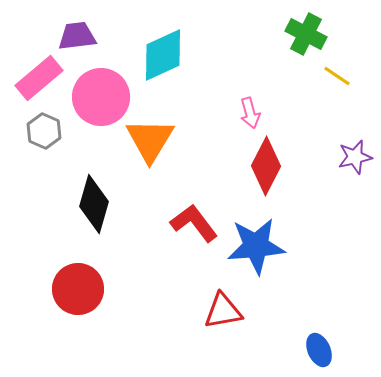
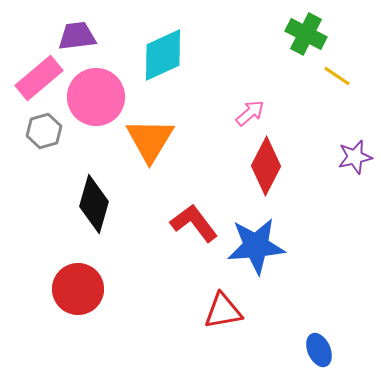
pink circle: moved 5 px left
pink arrow: rotated 116 degrees counterclockwise
gray hexagon: rotated 20 degrees clockwise
